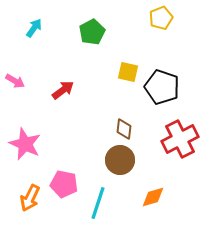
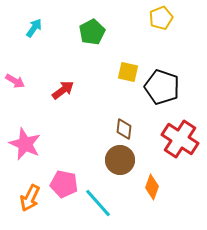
red cross: rotated 30 degrees counterclockwise
orange diamond: moved 1 px left, 10 px up; rotated 55 degrees counterclockwise
cyan line: rotated 60 degrees counterclockwise
